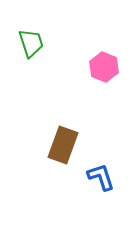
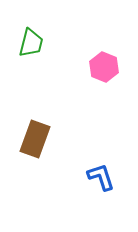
green trapezoid: rotated 32 degrees clockwise
brown rectangle: moved 28 px left, 6 px up
